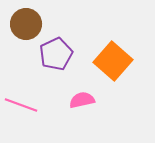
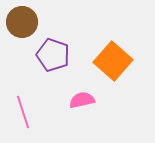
brown circle: moved 4 px left, 2 px up
purple pentagon: moved 3 px left, 1 px down; rotated 28 degrees counterclockwise
pink line: moved 2 px right, 7 px down; rotated 52 degrees clockwise
